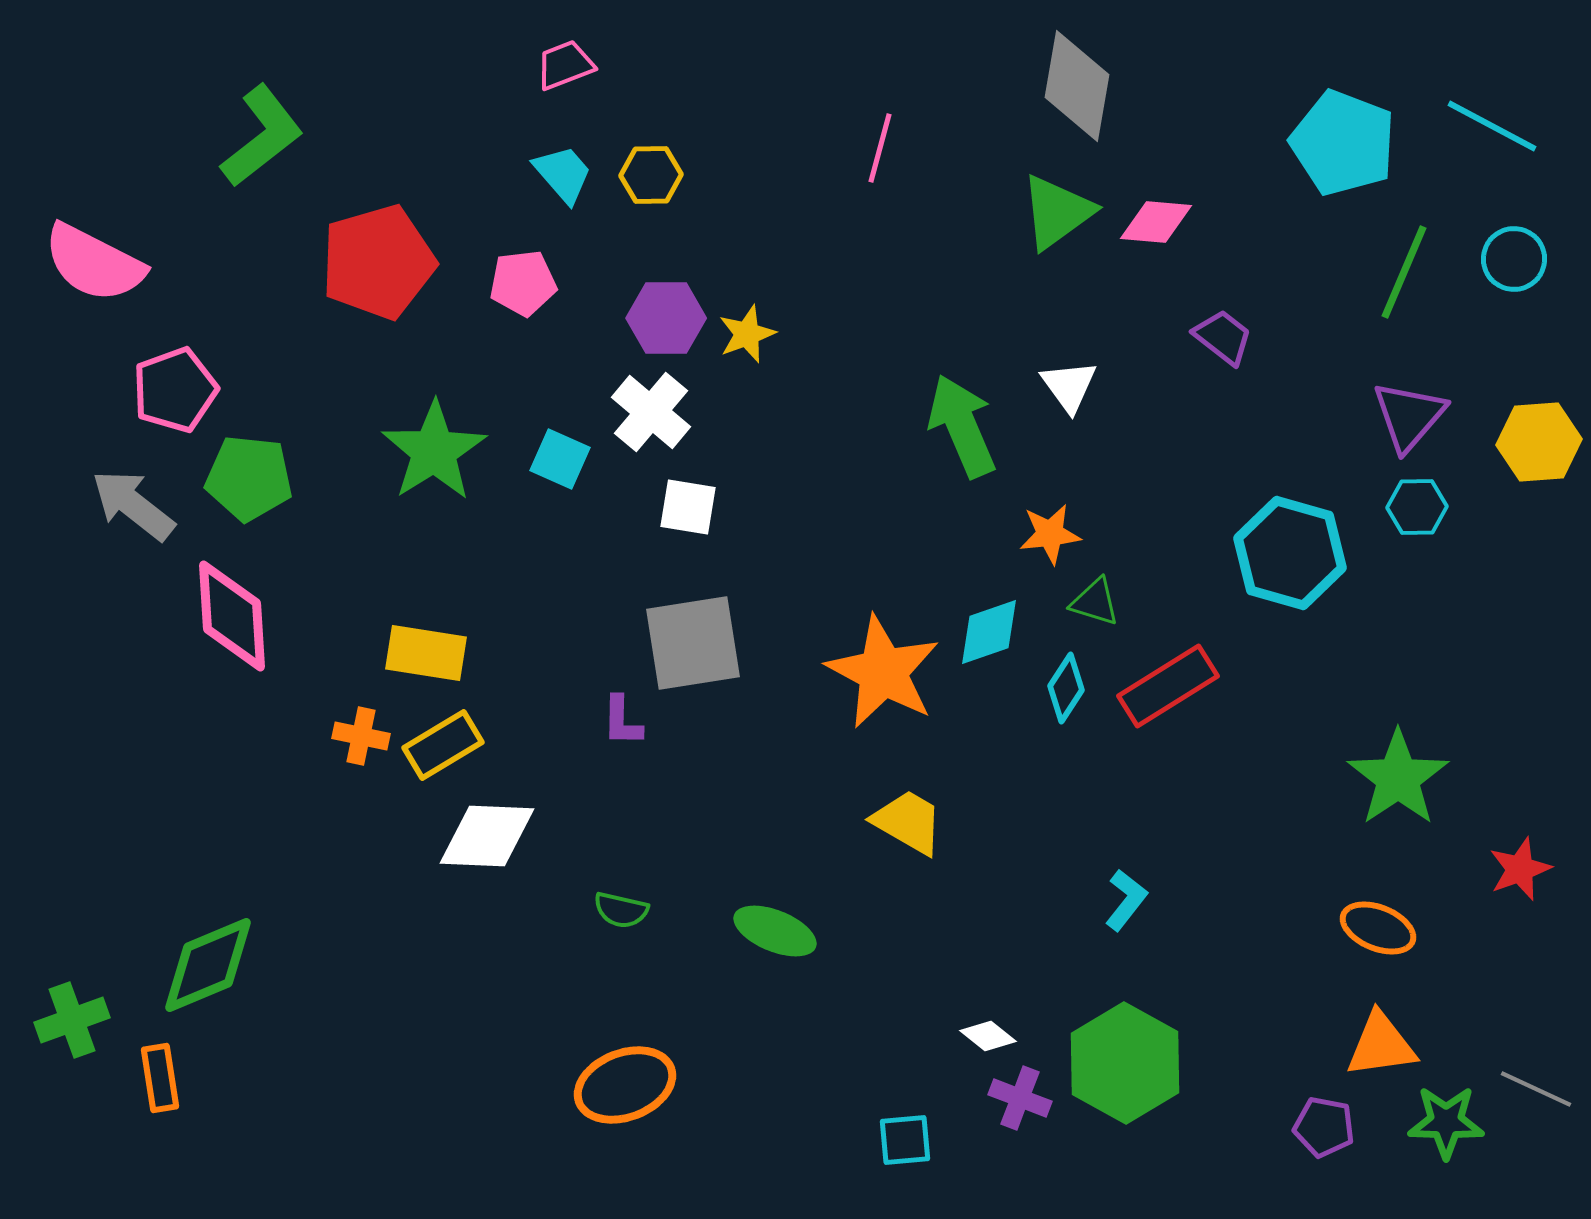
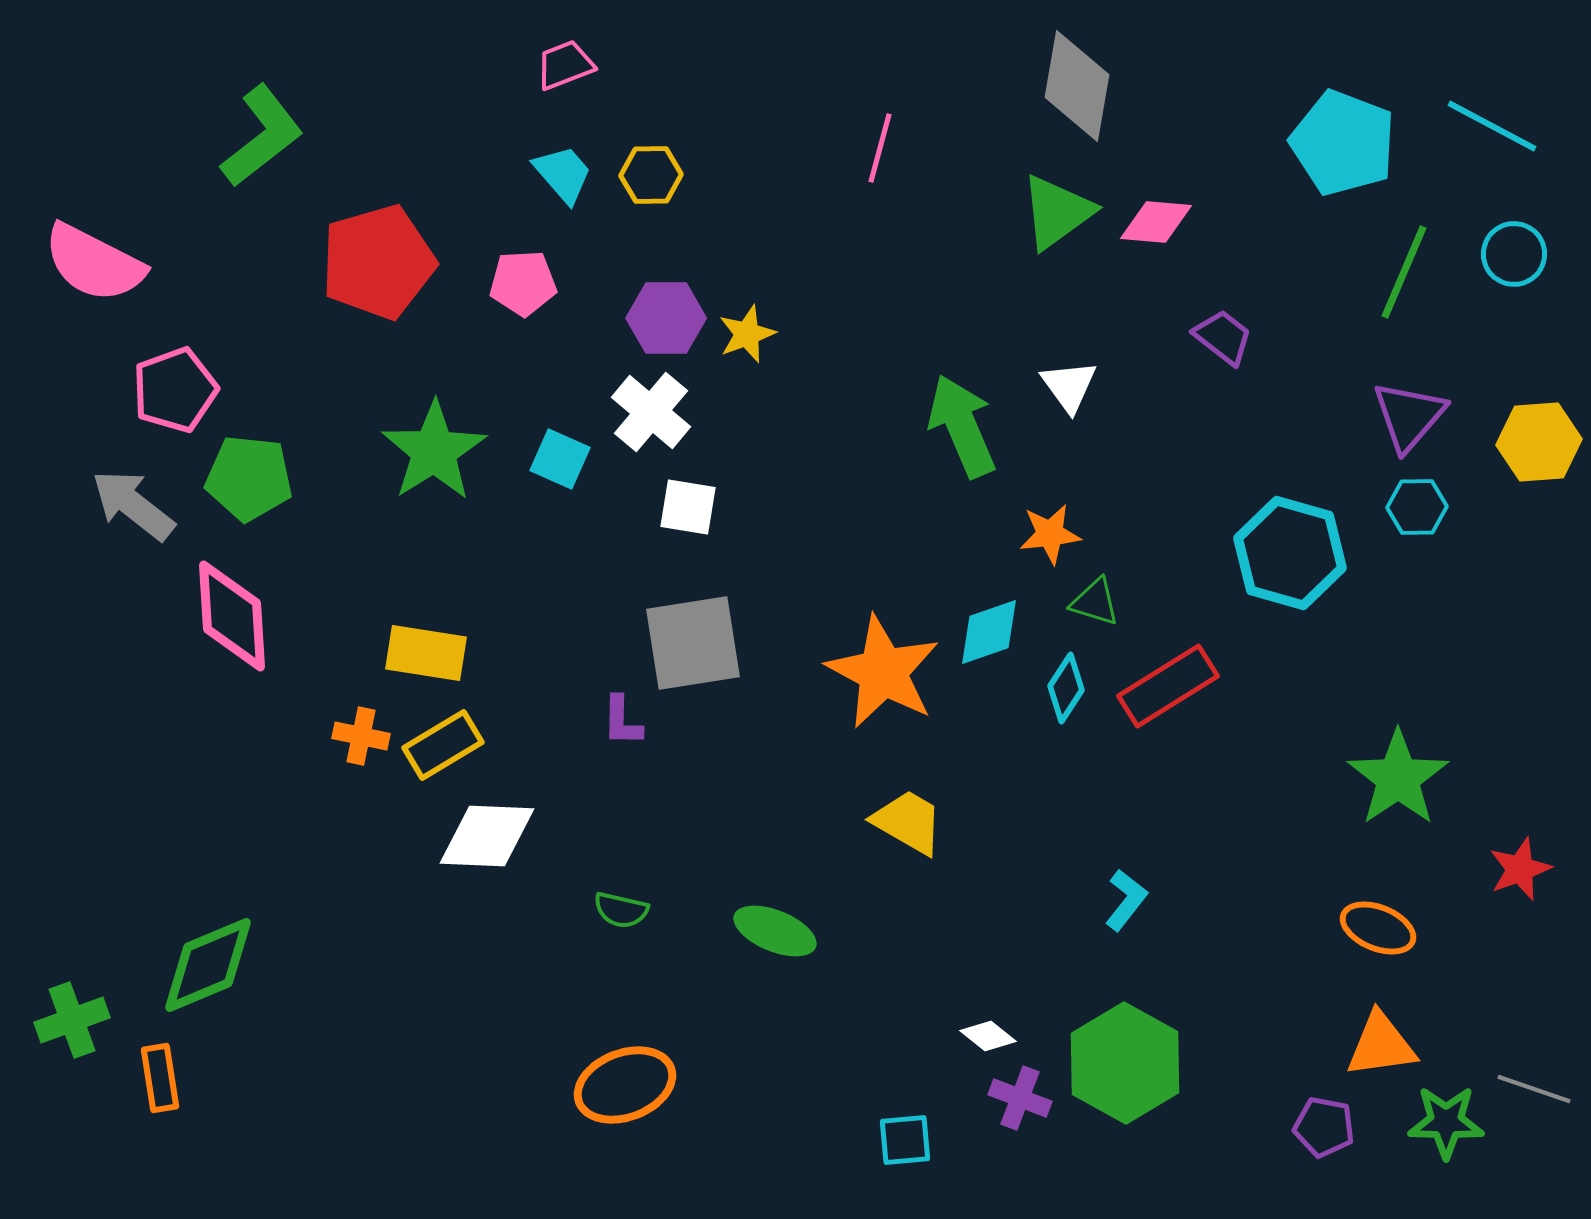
cyan circle at (1514, 259): moved 5 px up
pink pentagon at (523, 283): rotated 4 degrees clockwise
gray line at (1536, 1089): moved 2 px left; rotated 6 degrees counterclockwise
